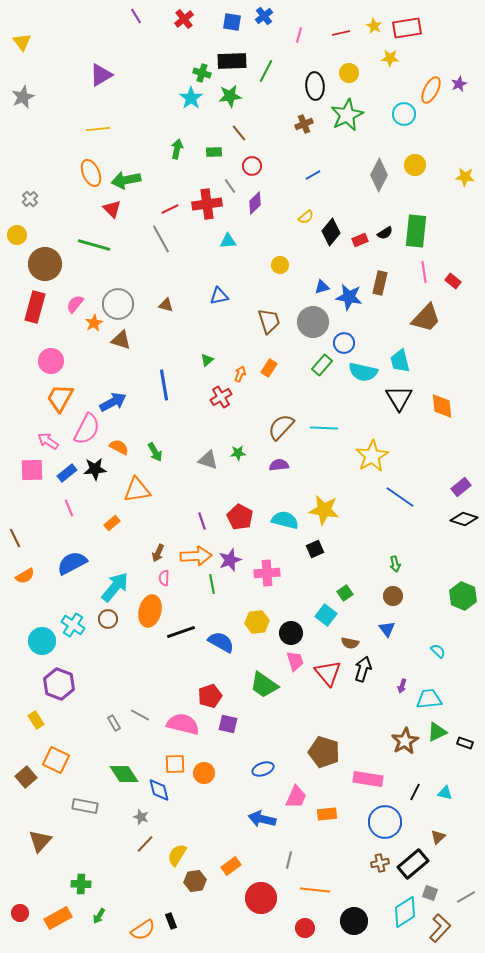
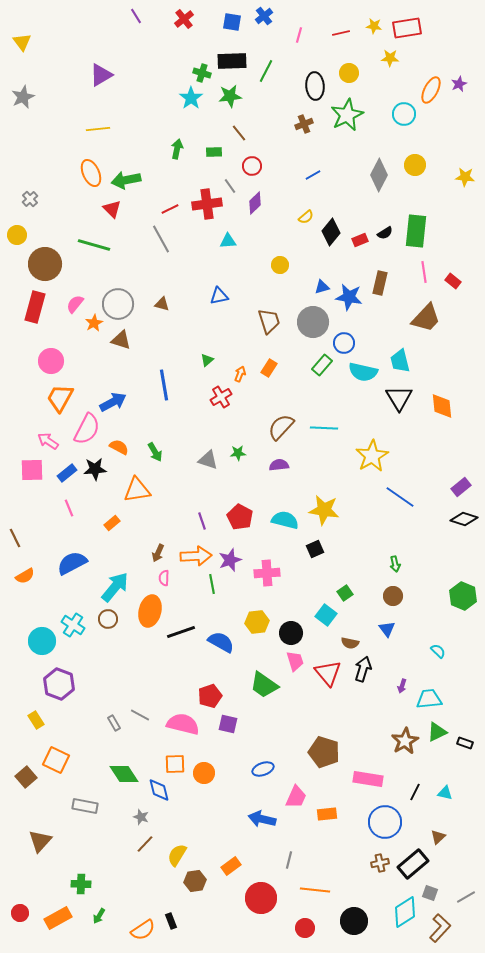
yellow star at (374, 26): rotated 21 degrees counterclockwise
brown triangle at (166, 305): moved 4 px left, 1 px up
